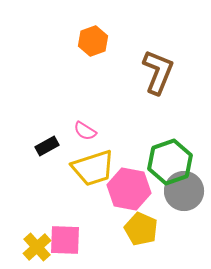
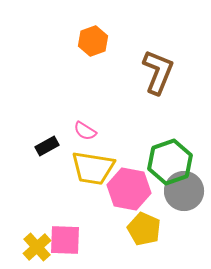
yellow trapezoid: rotated 27 degrees clockwise
yellow pentagon: moved 3 px right
